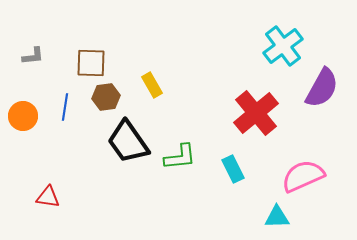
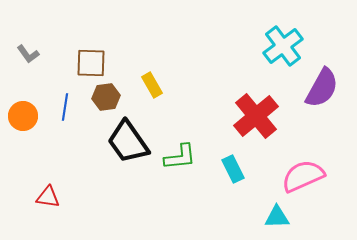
gray L-shape: moved 5 px left, 2 px up; rotated 60 degrees clockwise
red cross: moved 3 px down
